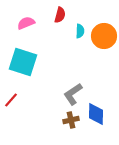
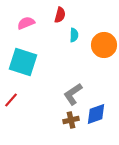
cyan semicircle: moved 6 px left, 4 px down
orange circle: moved 9 px down
blue diamond: rotated 70 degrees clockwise
